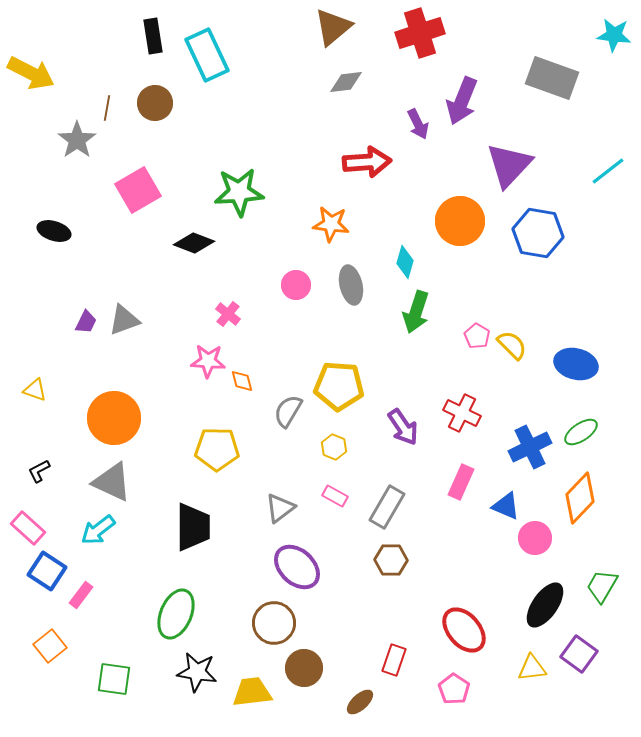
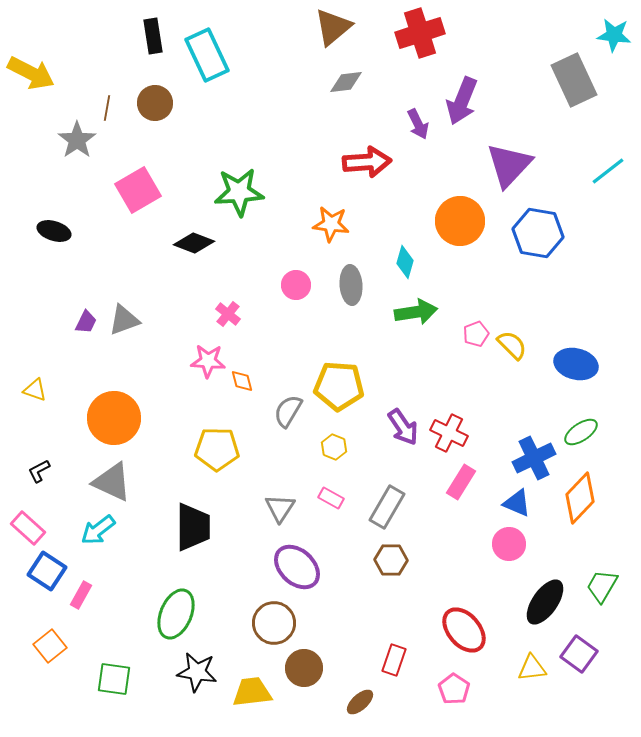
gray rectangle at (552, 78): moved 22 px right, 2 px down; rotated 45 degrees clockwise
gray ellipse at (351, 285): rotated 9 degrees clockwise
green arrow at (416, 312): rotated 117 degrees counterclockwise
pink pentagon at (477, 336): moved 1 px left, 2 px up; rotated 20 degrees clockwise
red cross at (462, 413): moved 13 px left, 20 px down
blue cross at (530, 447): moved 4 px right, 11 px down
pink rectangle at (461, 482): rotated 8 degrees clockwise
pink rectangle at (335, 496): moved 4 px left, 2 px down
blue triangle at (506, 506): moved 11 px right, 3 px up
gray triangle at (280, 508): rotated 20 degrees counterclockwise
pink circle at (535, 538): moved 26 px left, 6 px down
pink rectangle at (81, 595): rotated 8 degrees counterclockwise
black ellipse at (545, 605): moved 3 px up
